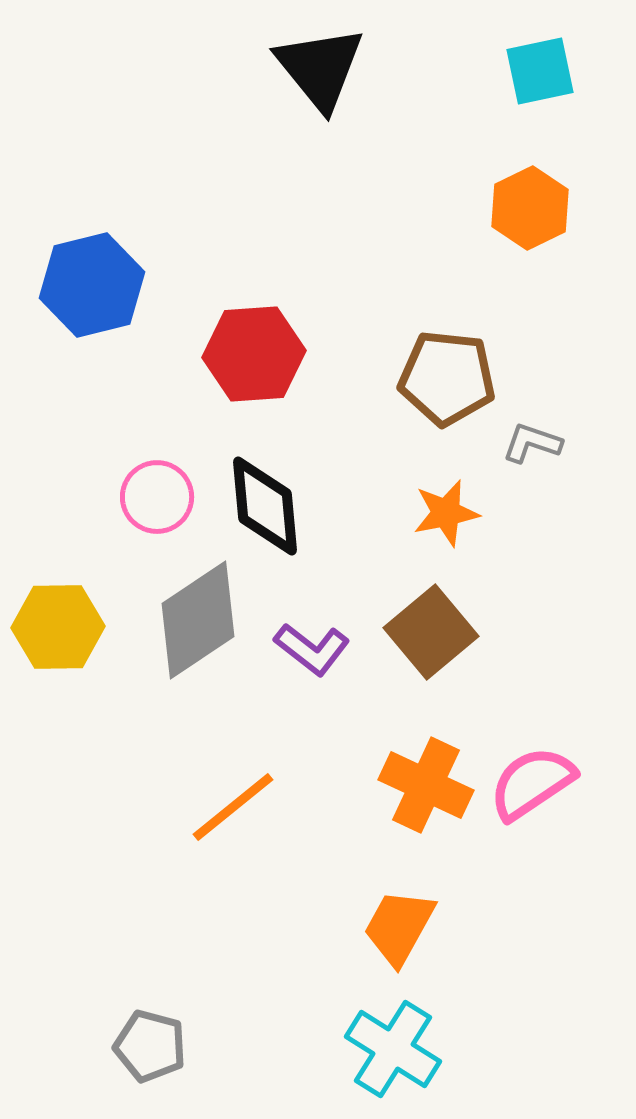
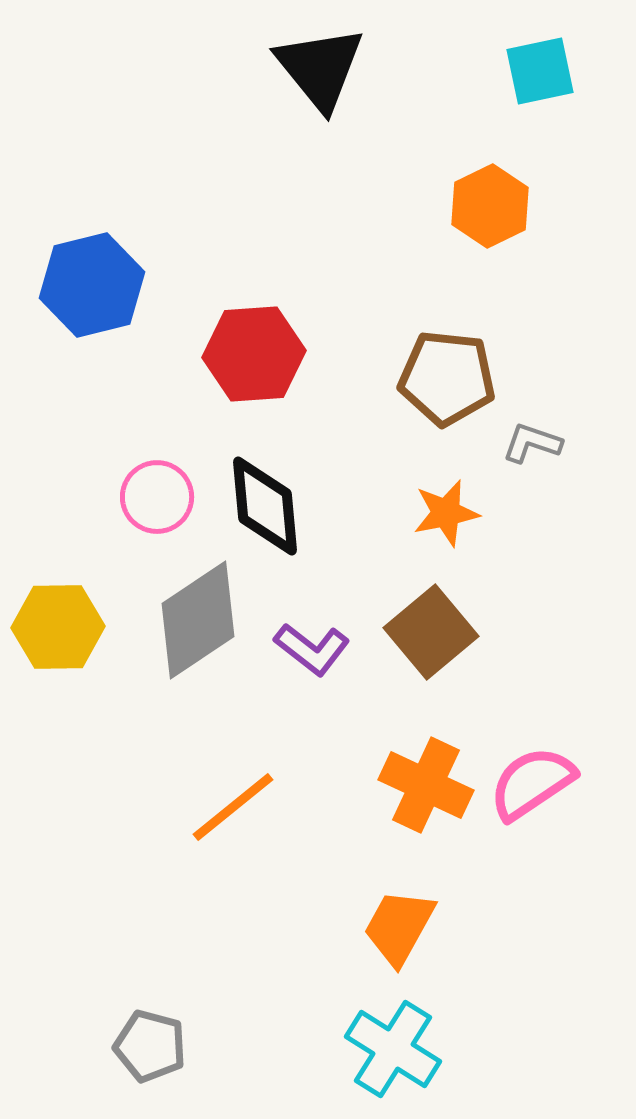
orange hexagon: moved 40 px left, 2 px up
